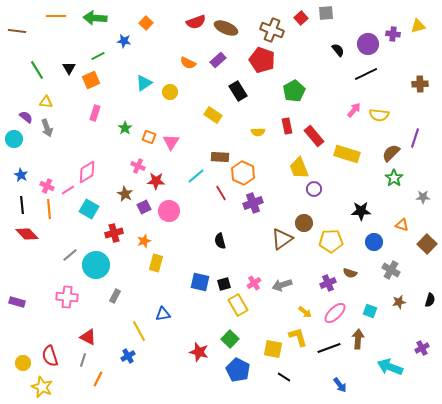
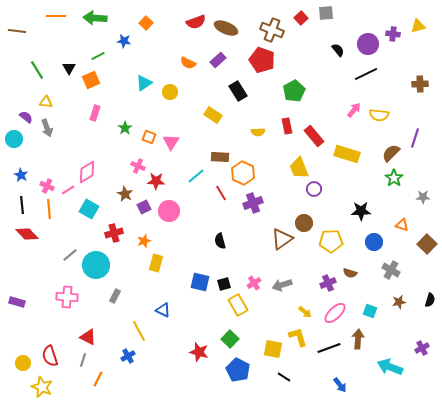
blue triangle at (163, 314): moved 4 px up; rotated 35 degrees clockwise
